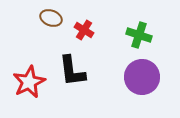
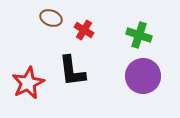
purple circle: moved 1 px right, 1 px up
red star: moved 1 px left, 1 px down
